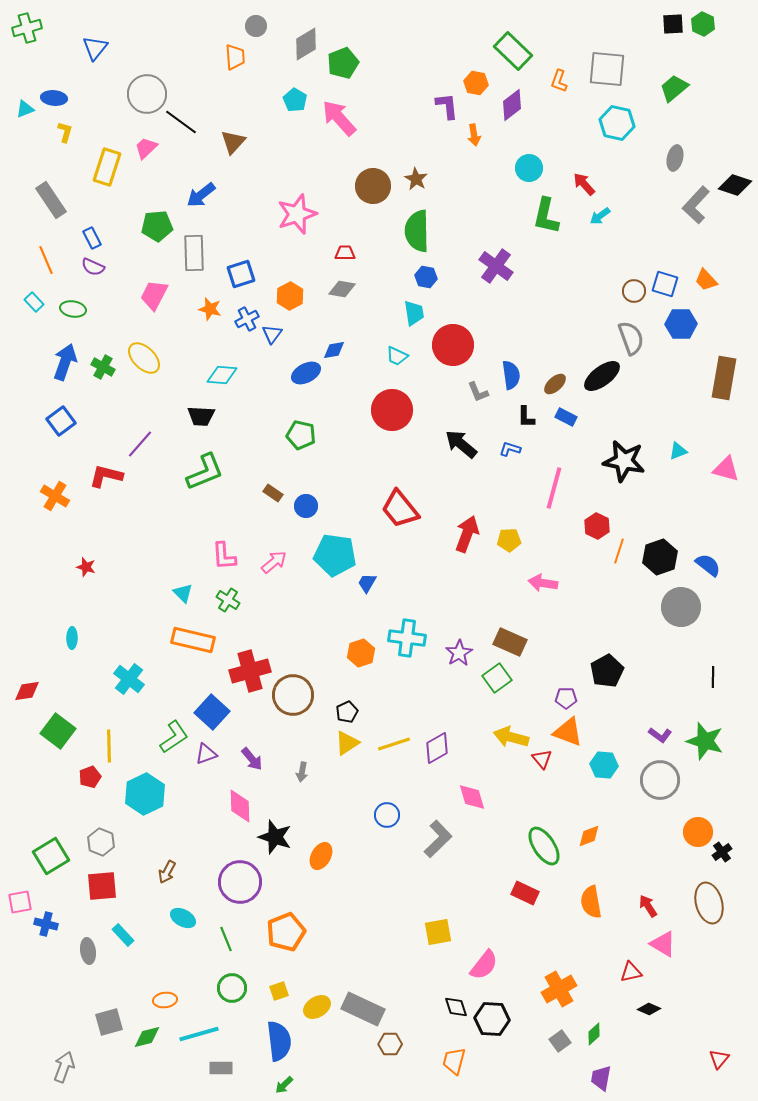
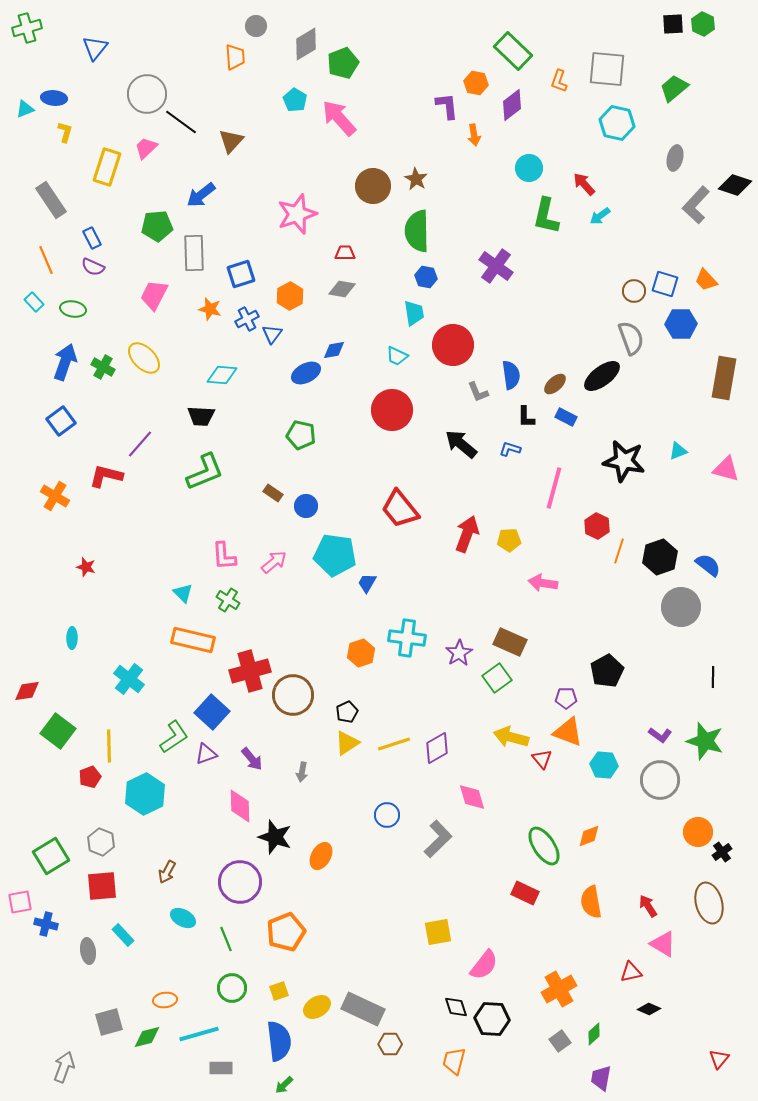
brown triangle at (233, 142): moved 2 px left, 1 px up
